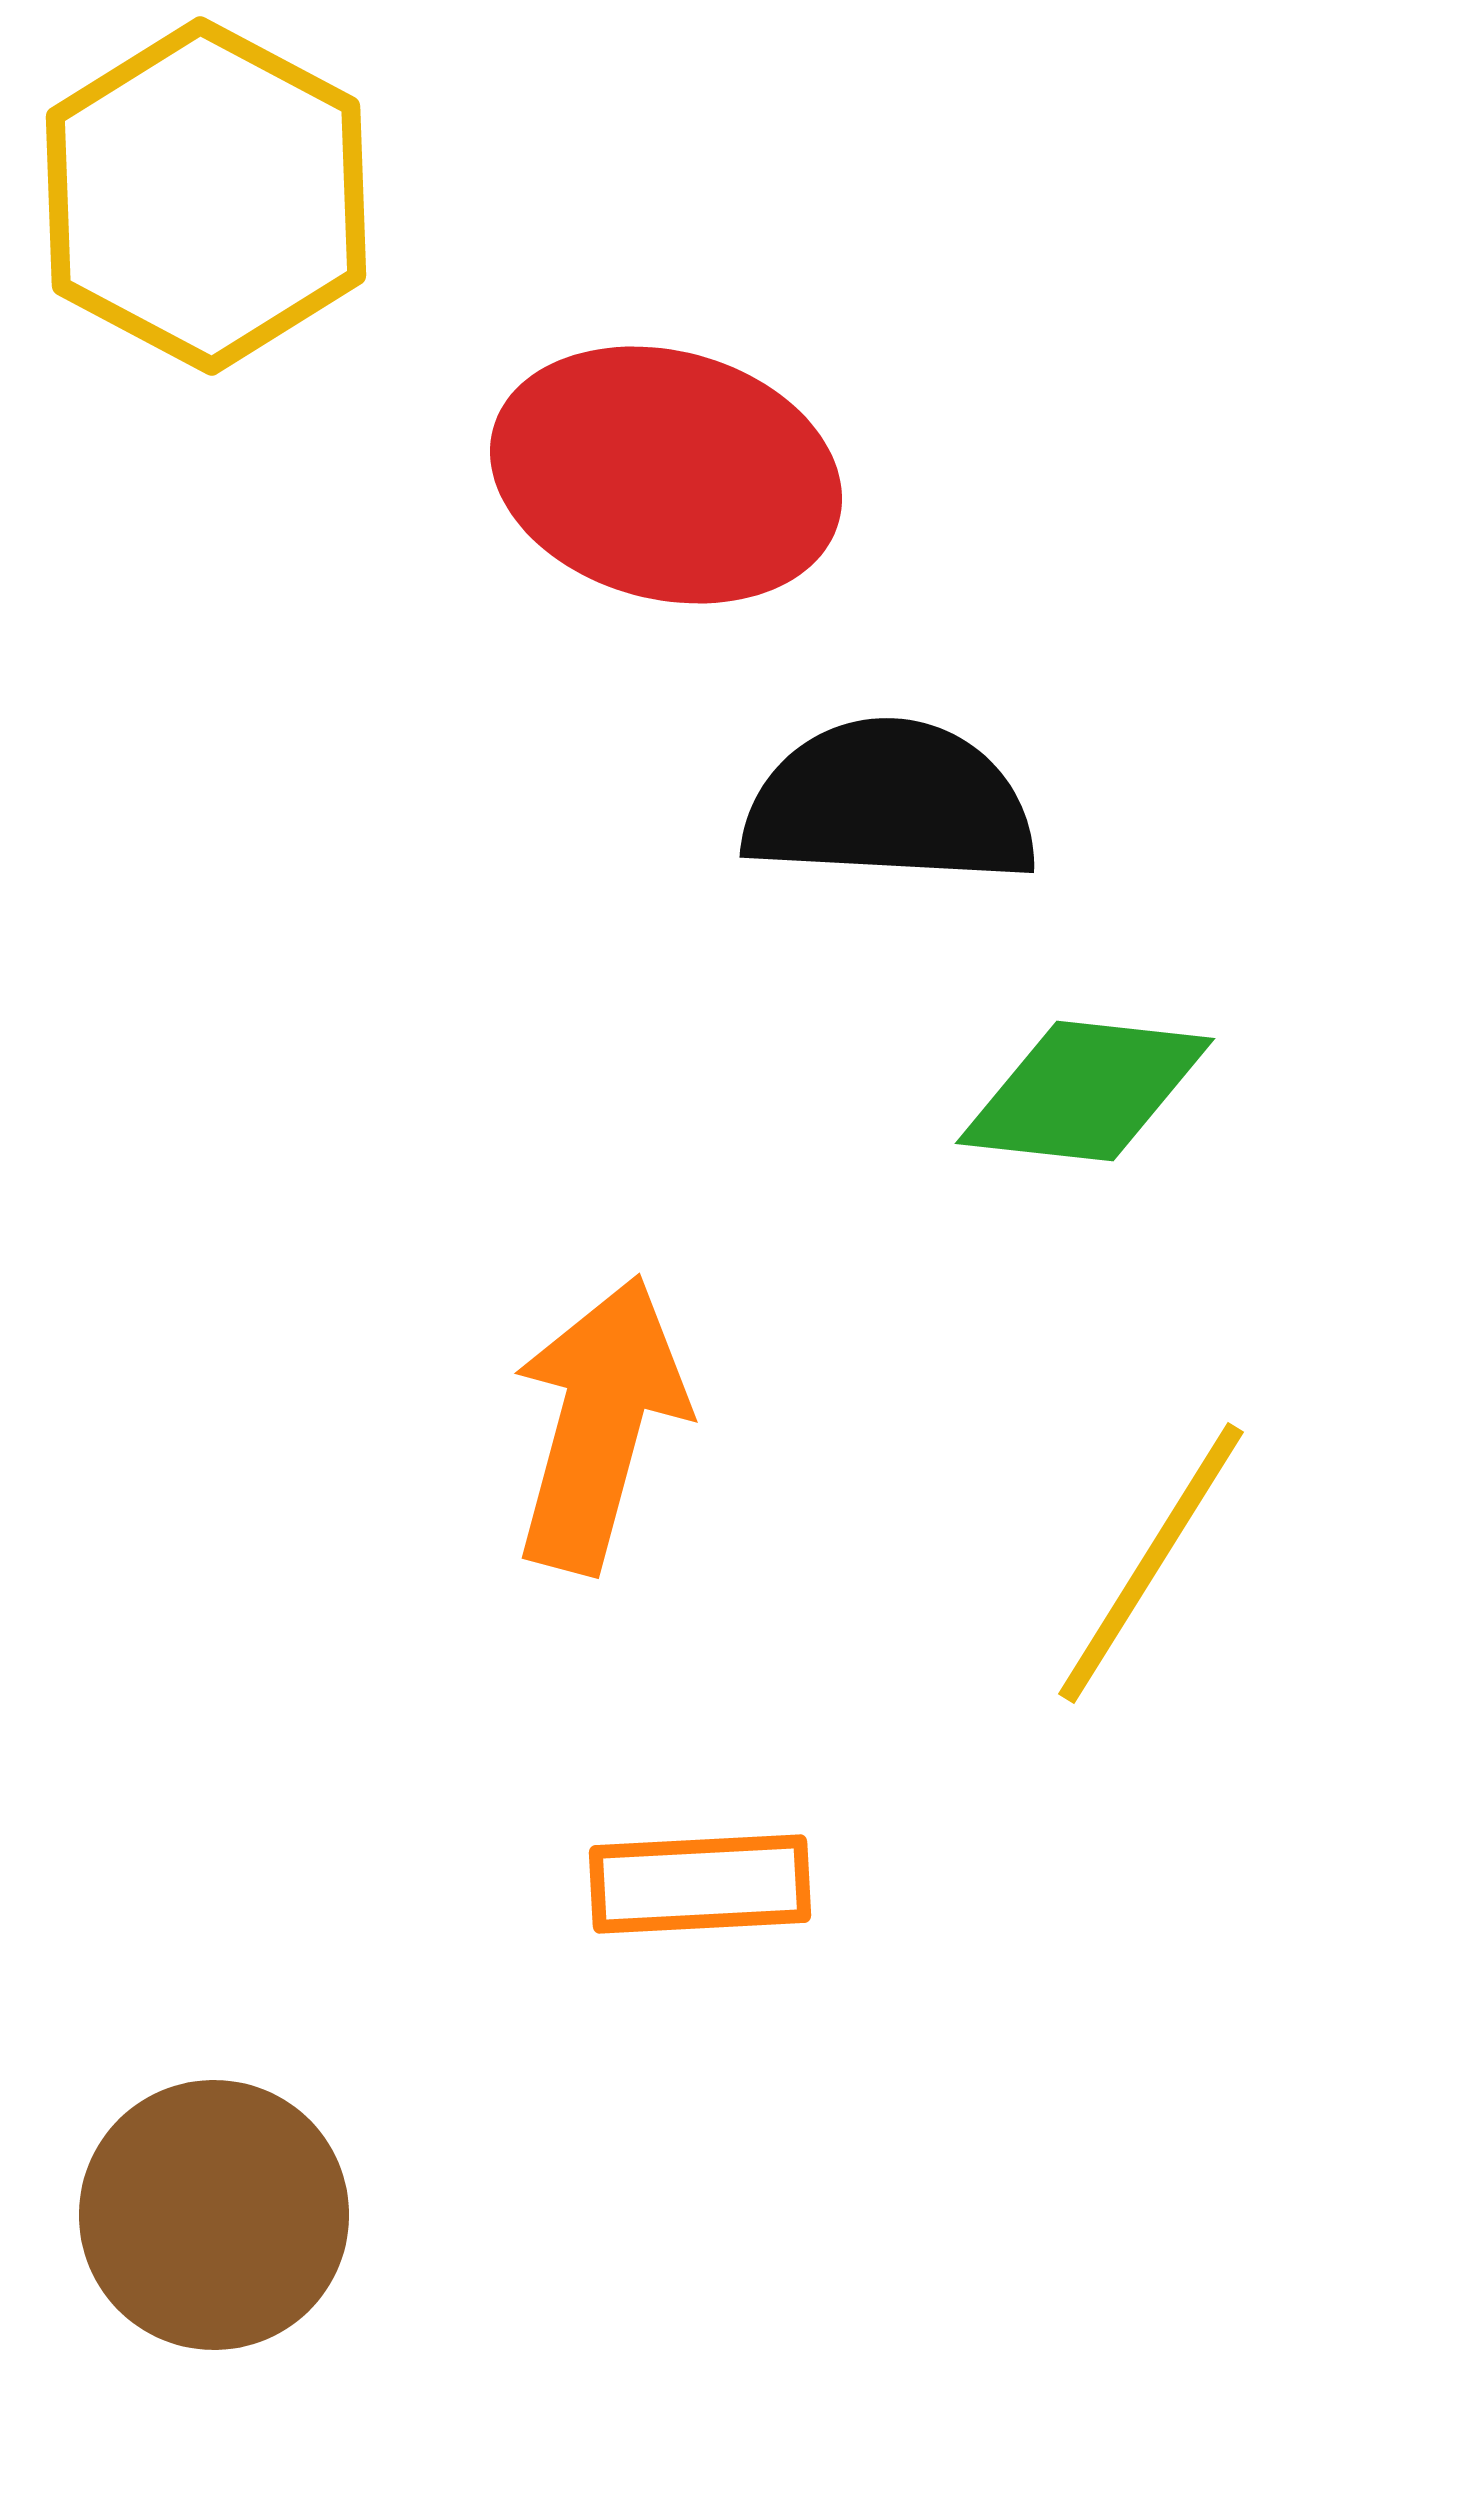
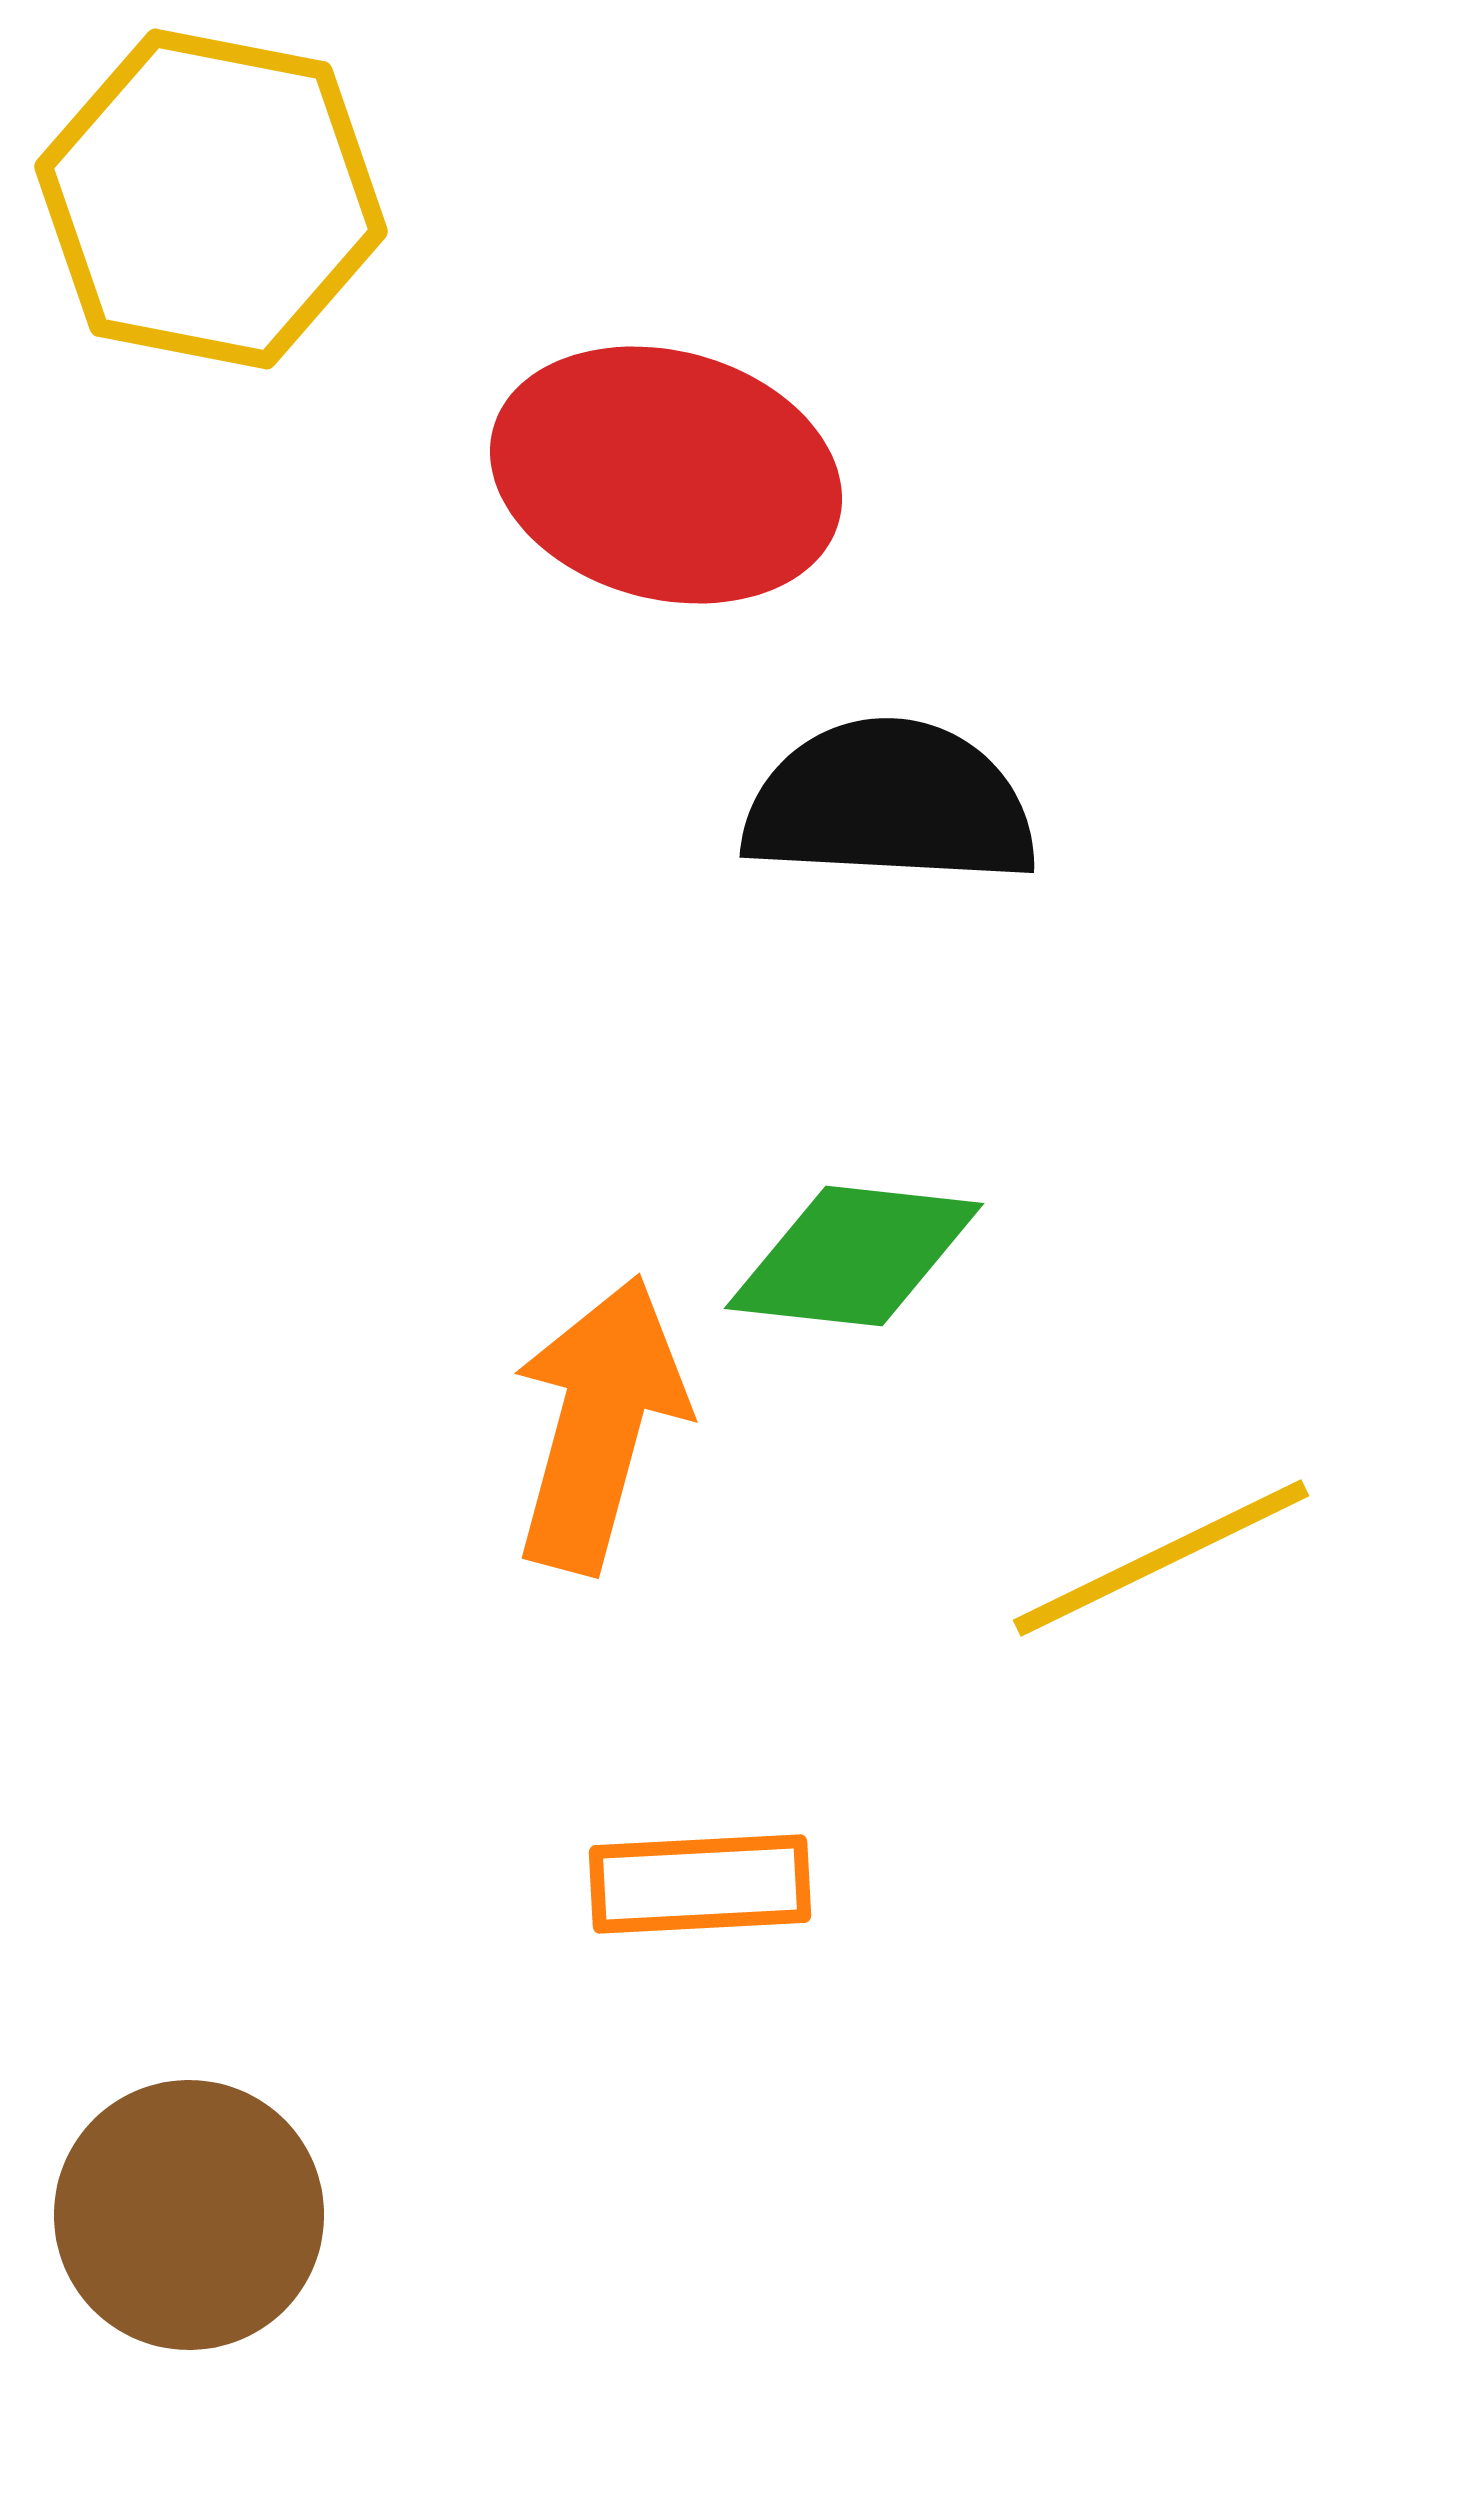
yellow hexagon: moved 5 px right, 3 px down; rotated 17 degrees counterclockwise
green diamond: moved 231 px left, 165 px down
yellow line: moved 10 px right, 5 px up; rotated 32 degrees clockwise
brown circle: moved 25 px left
